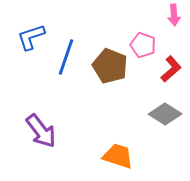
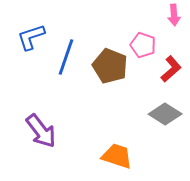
orange trapezoid: moved 1 px left
